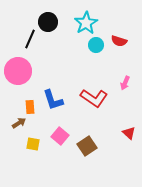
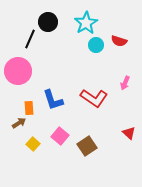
orange rectangle: moved 1 px left, 1 px down
yellow square: rotated 32 degrees clockwise
